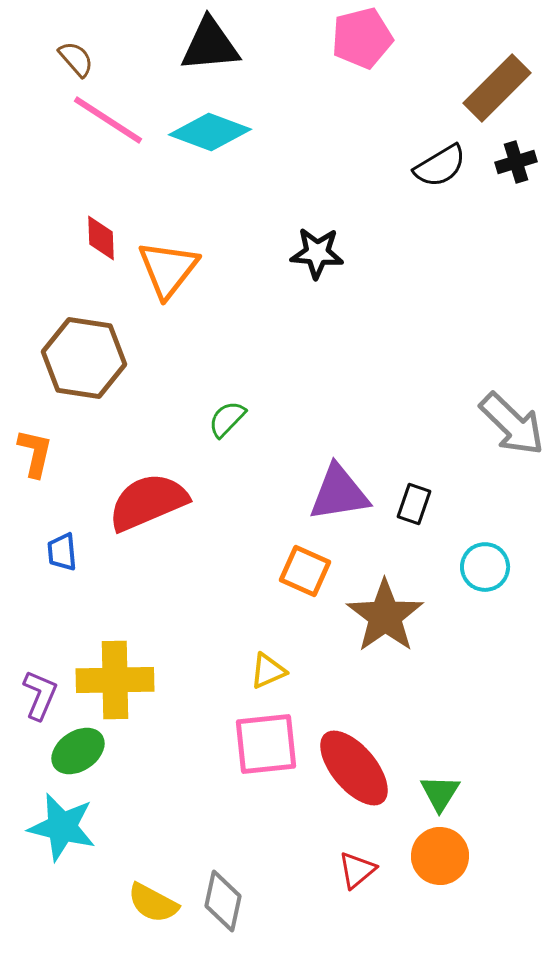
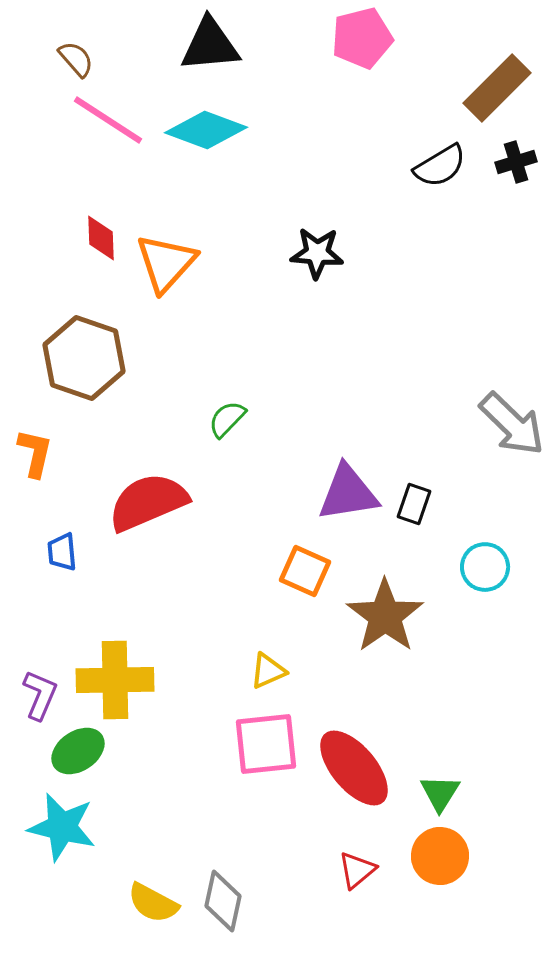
cyan diamond: moved 4 px left, 2 px up
orange triangle: moved 2 px left, 6 px up; rotated 4 degrees clockwise
brown hexagon: rotated 10 degrees clockwise
purple triangle: moved 9 px right
